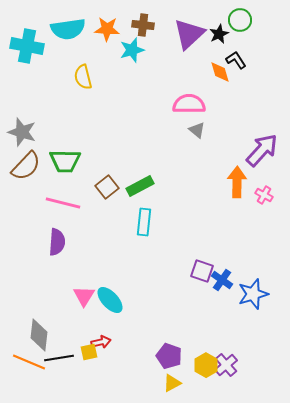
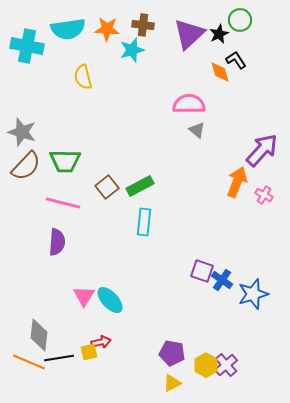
orange arrow: rotated 20 degrees clockwise
purple pentagon: moved 3 px right, 3 px up; rotated 10 degrees counterclockwise
